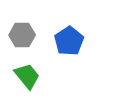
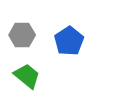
green trapezoid: rotated 12 degrees counterclockwise
